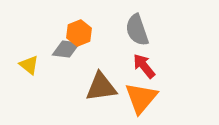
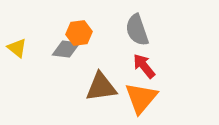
orange hexagon: rotated 15 degrees clockwise
yellow triangle: moved 12 px left, 17 px up
